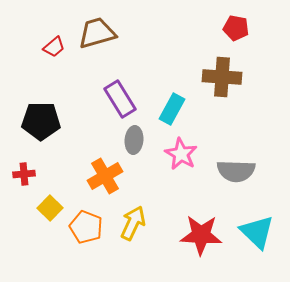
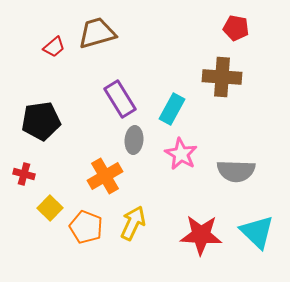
black pentagon: rotated 9 degrees counterclockwise
red cross: rotated 20 degrees clockwise
